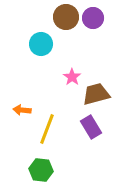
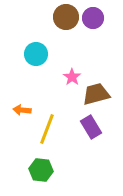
cyan circle: moved 5 px left, 10 px down
